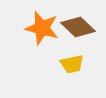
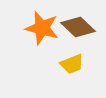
yellow trapezoid: rotated 10 degrees counterclockwise
